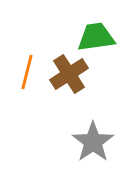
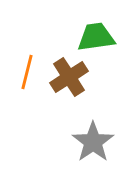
brown cross: moved 3 px down
